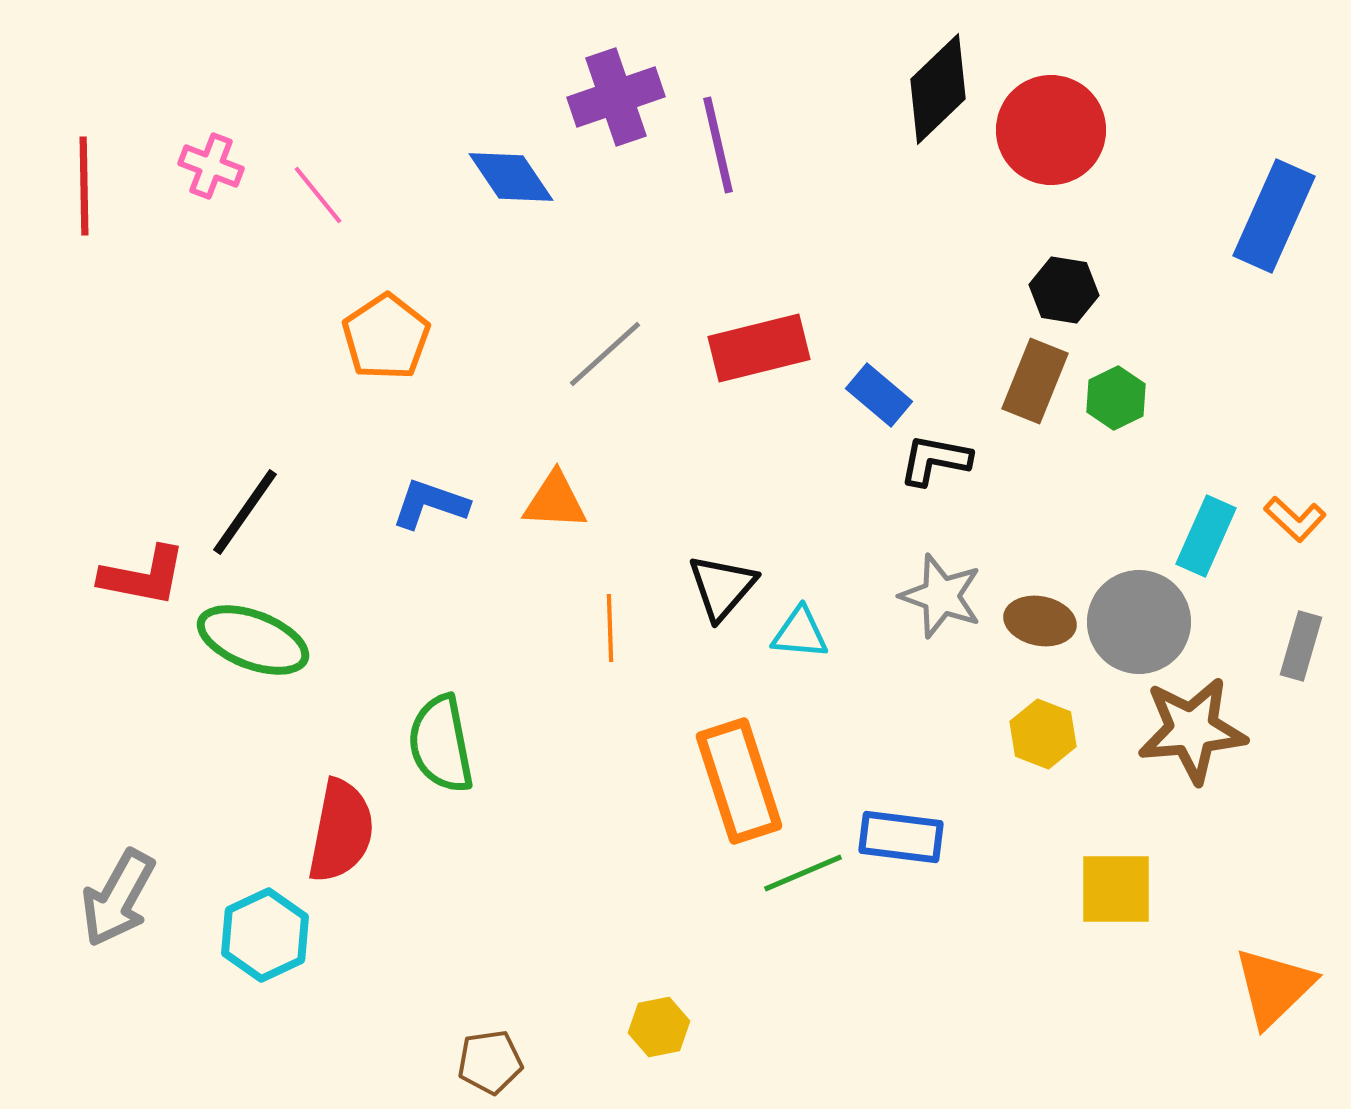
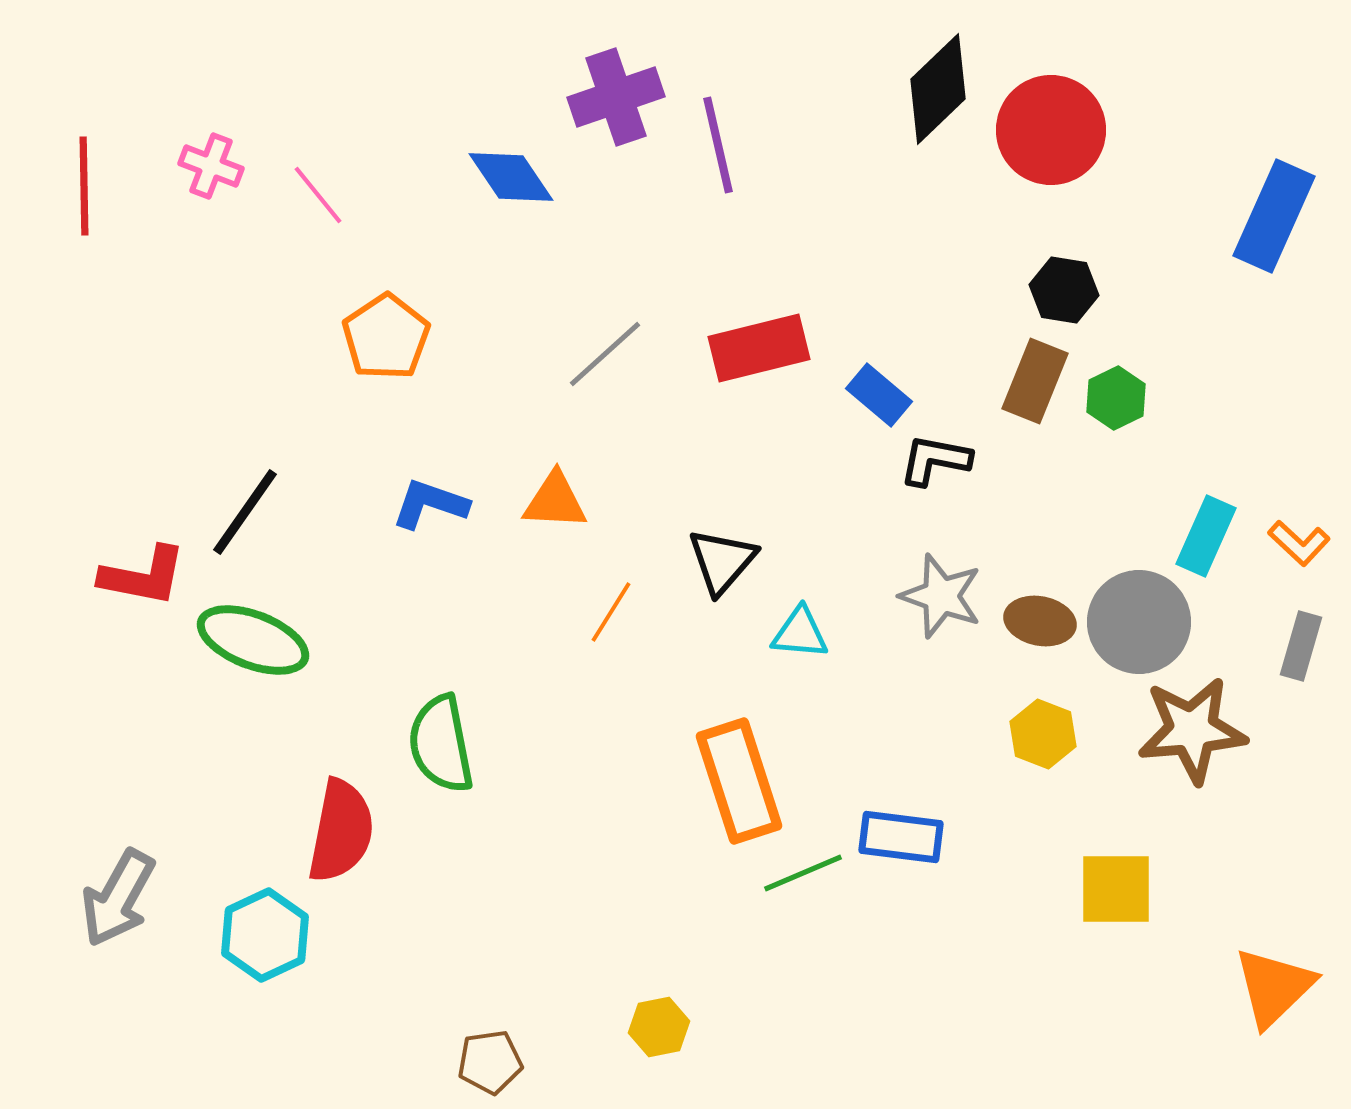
orange L-shape at (1295, 519): moved 4 px right, 24 px down
black triangle at (722, 587): moved 26 px up
orange line at (610, 628): moved 1 px right, 16 px up; rotated 34 degrees clockwise
